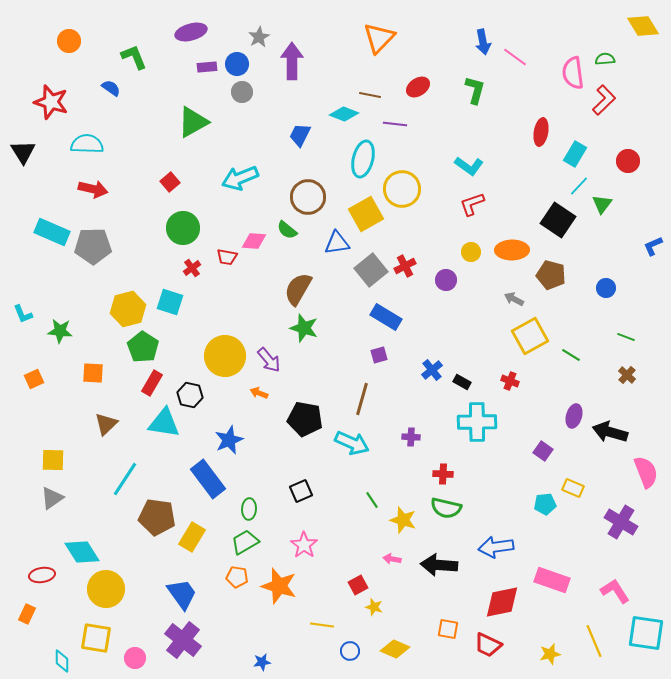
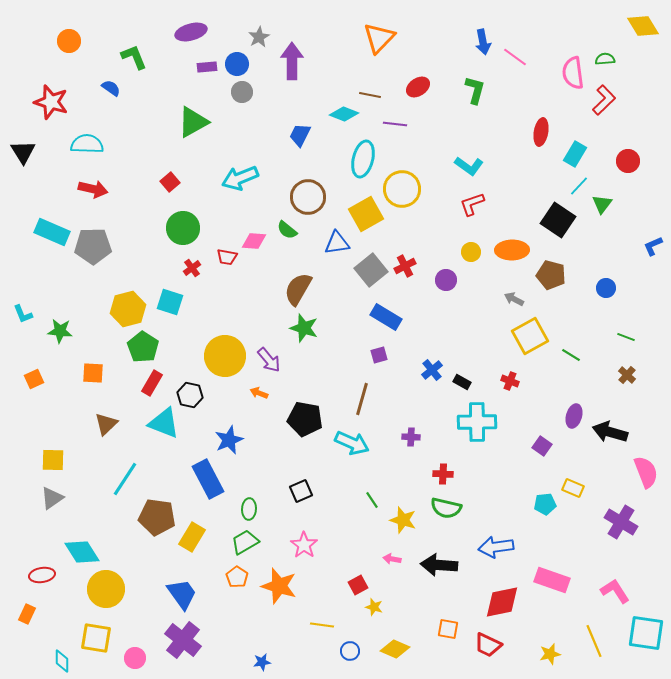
cyan triangle at (164, 423): rotated 12 degrees clockwise
purple square at (543, 451): moved 1 px left, 5 px up
blue rectangle at (208, 479): rotated 9 degrees clockwise
orange pentagon at (237, 577): rotated 25 degrees clockwise
